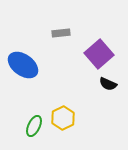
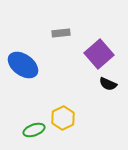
green ellipse: moved 4 px down; rotated 45 degrees clockwise
